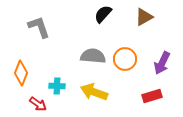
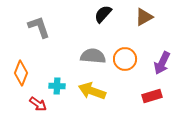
yellow arrow: moved 2 px left, 1 px up
